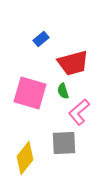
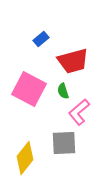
red trapezoid: moved 2 px up
pink square: moved 1 px left, 4 px up; rotated 12 degrees clockwise
